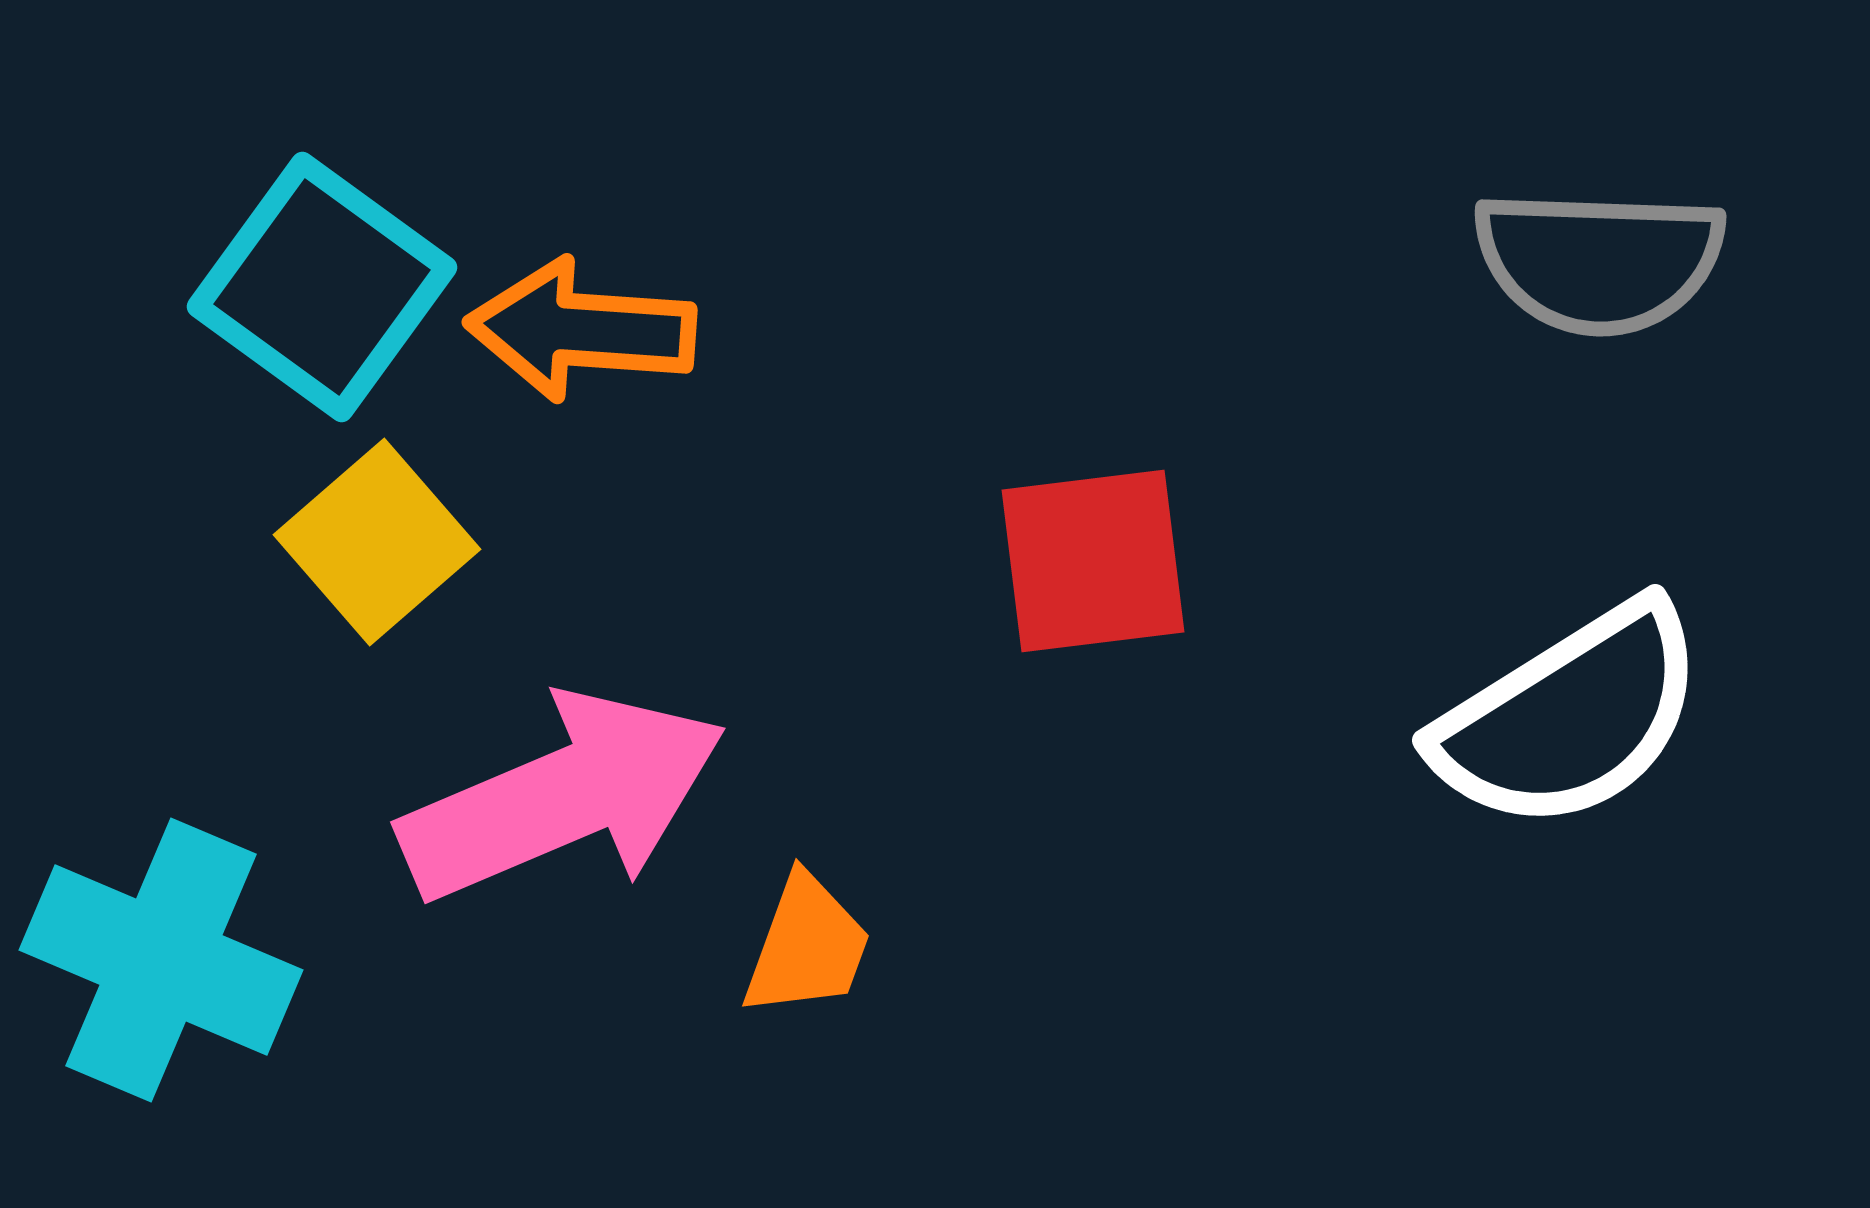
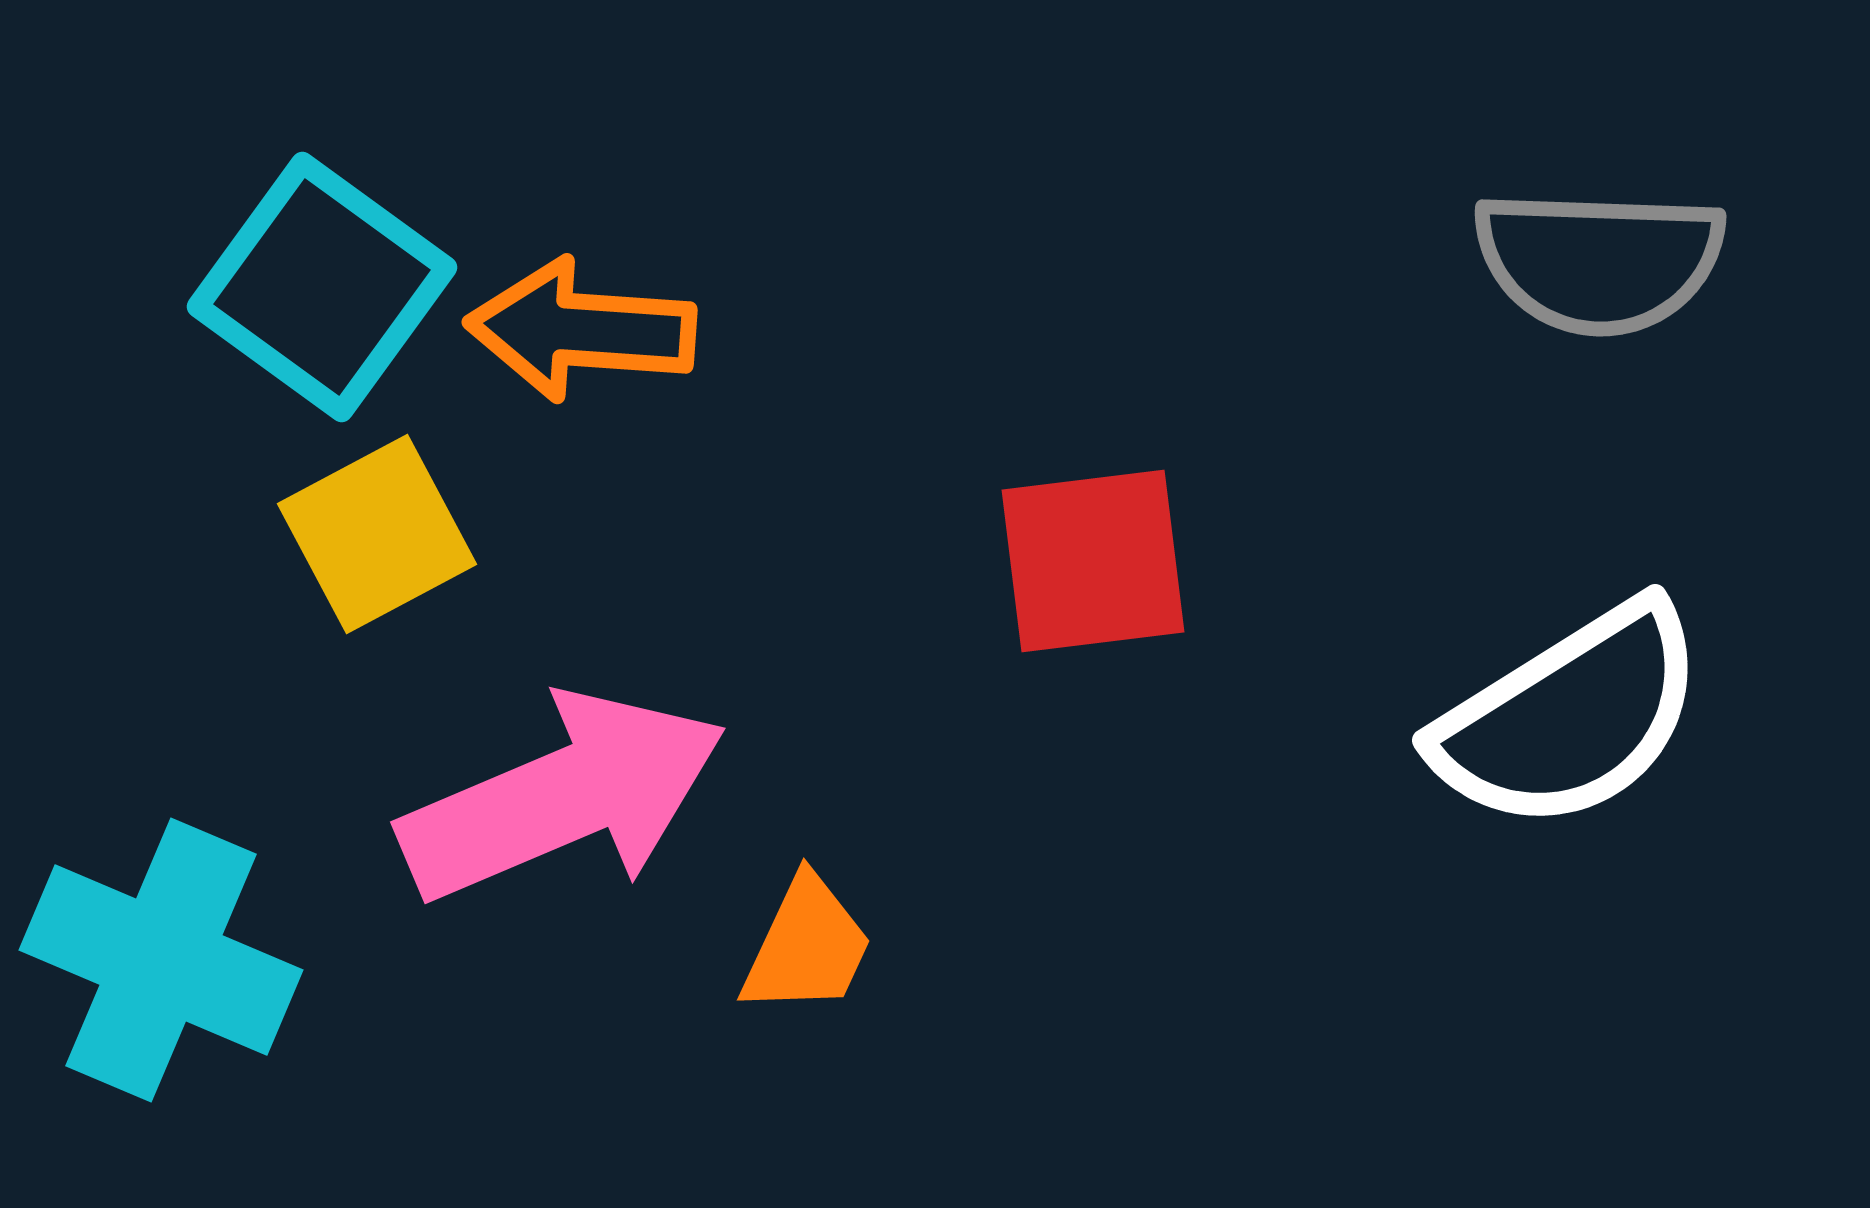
yellow square: moved 8 px up; rotated 13 degrees clockwise
orange trapezoid: rotated 5 degrees clockwise
